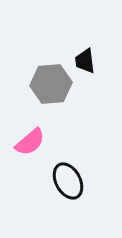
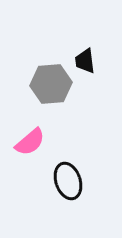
black ellipse: rotated 9 degrees clockwise
